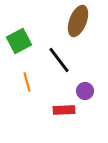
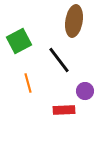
brown ellipse: moved 4 px left; rotated 12 degrees counterclockwise
orange line: moved 1 px right, 1 px down
